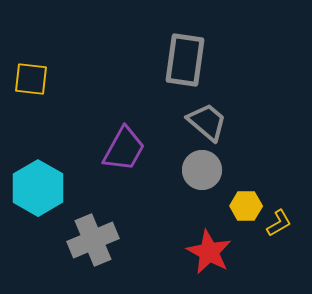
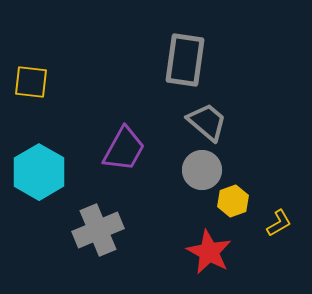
yellow square: moved 3 px down
cyan hexagon: moved 1 px right, 16 px up
yellow hexagon: moved 13 px left, 5 px up; rotated 20 degrees counterclockwise
gray cross: moved 5 px right, 10 px up
